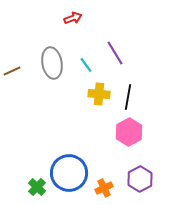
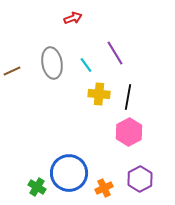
green cross: rotated 12 degrees counterclockwise
